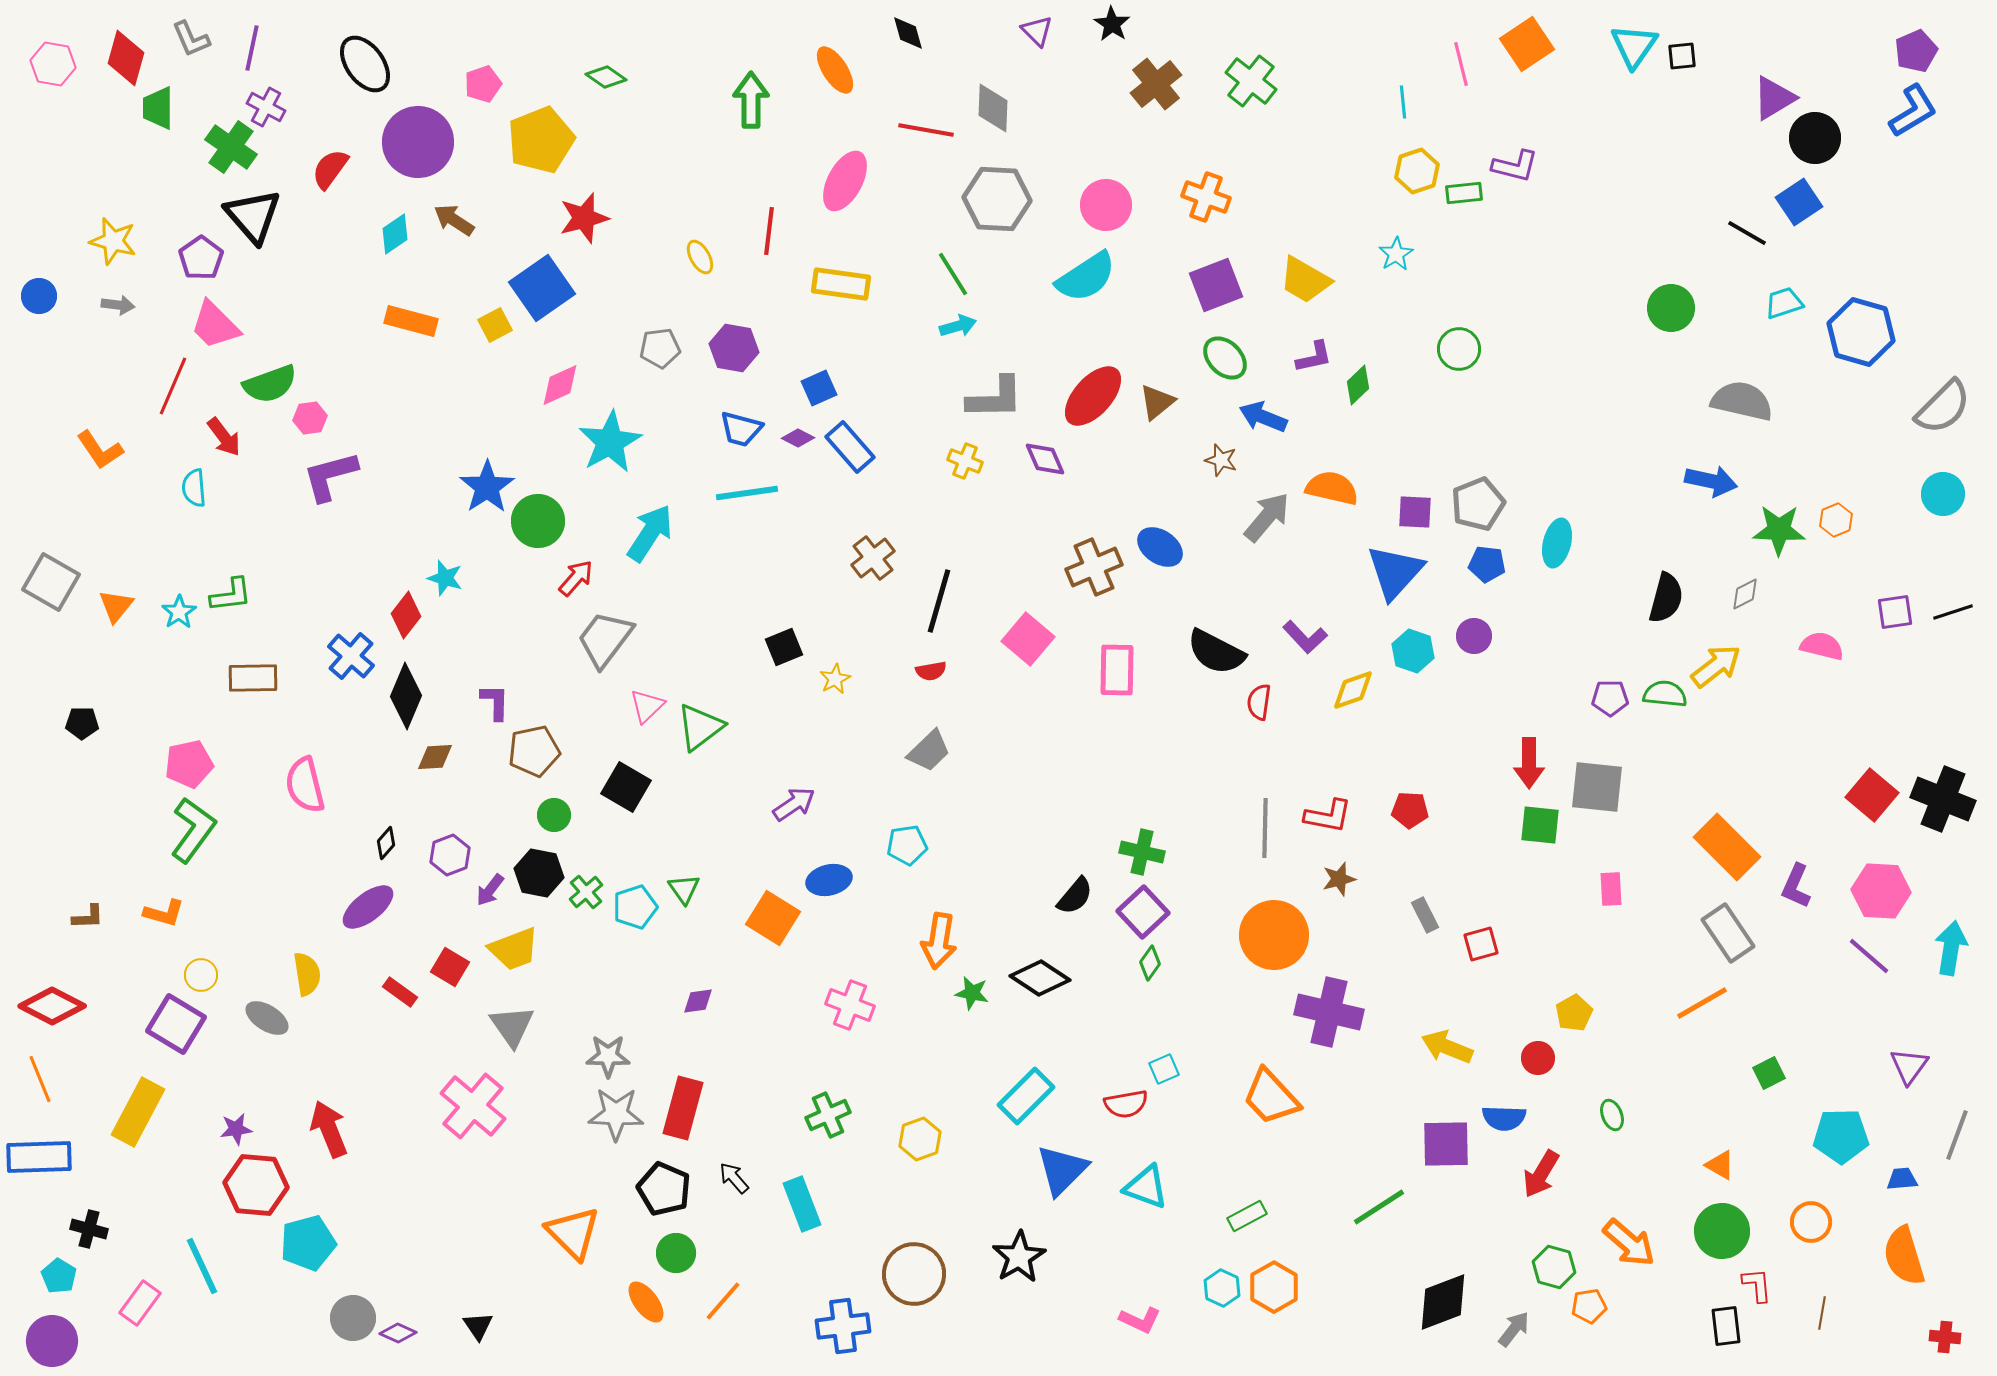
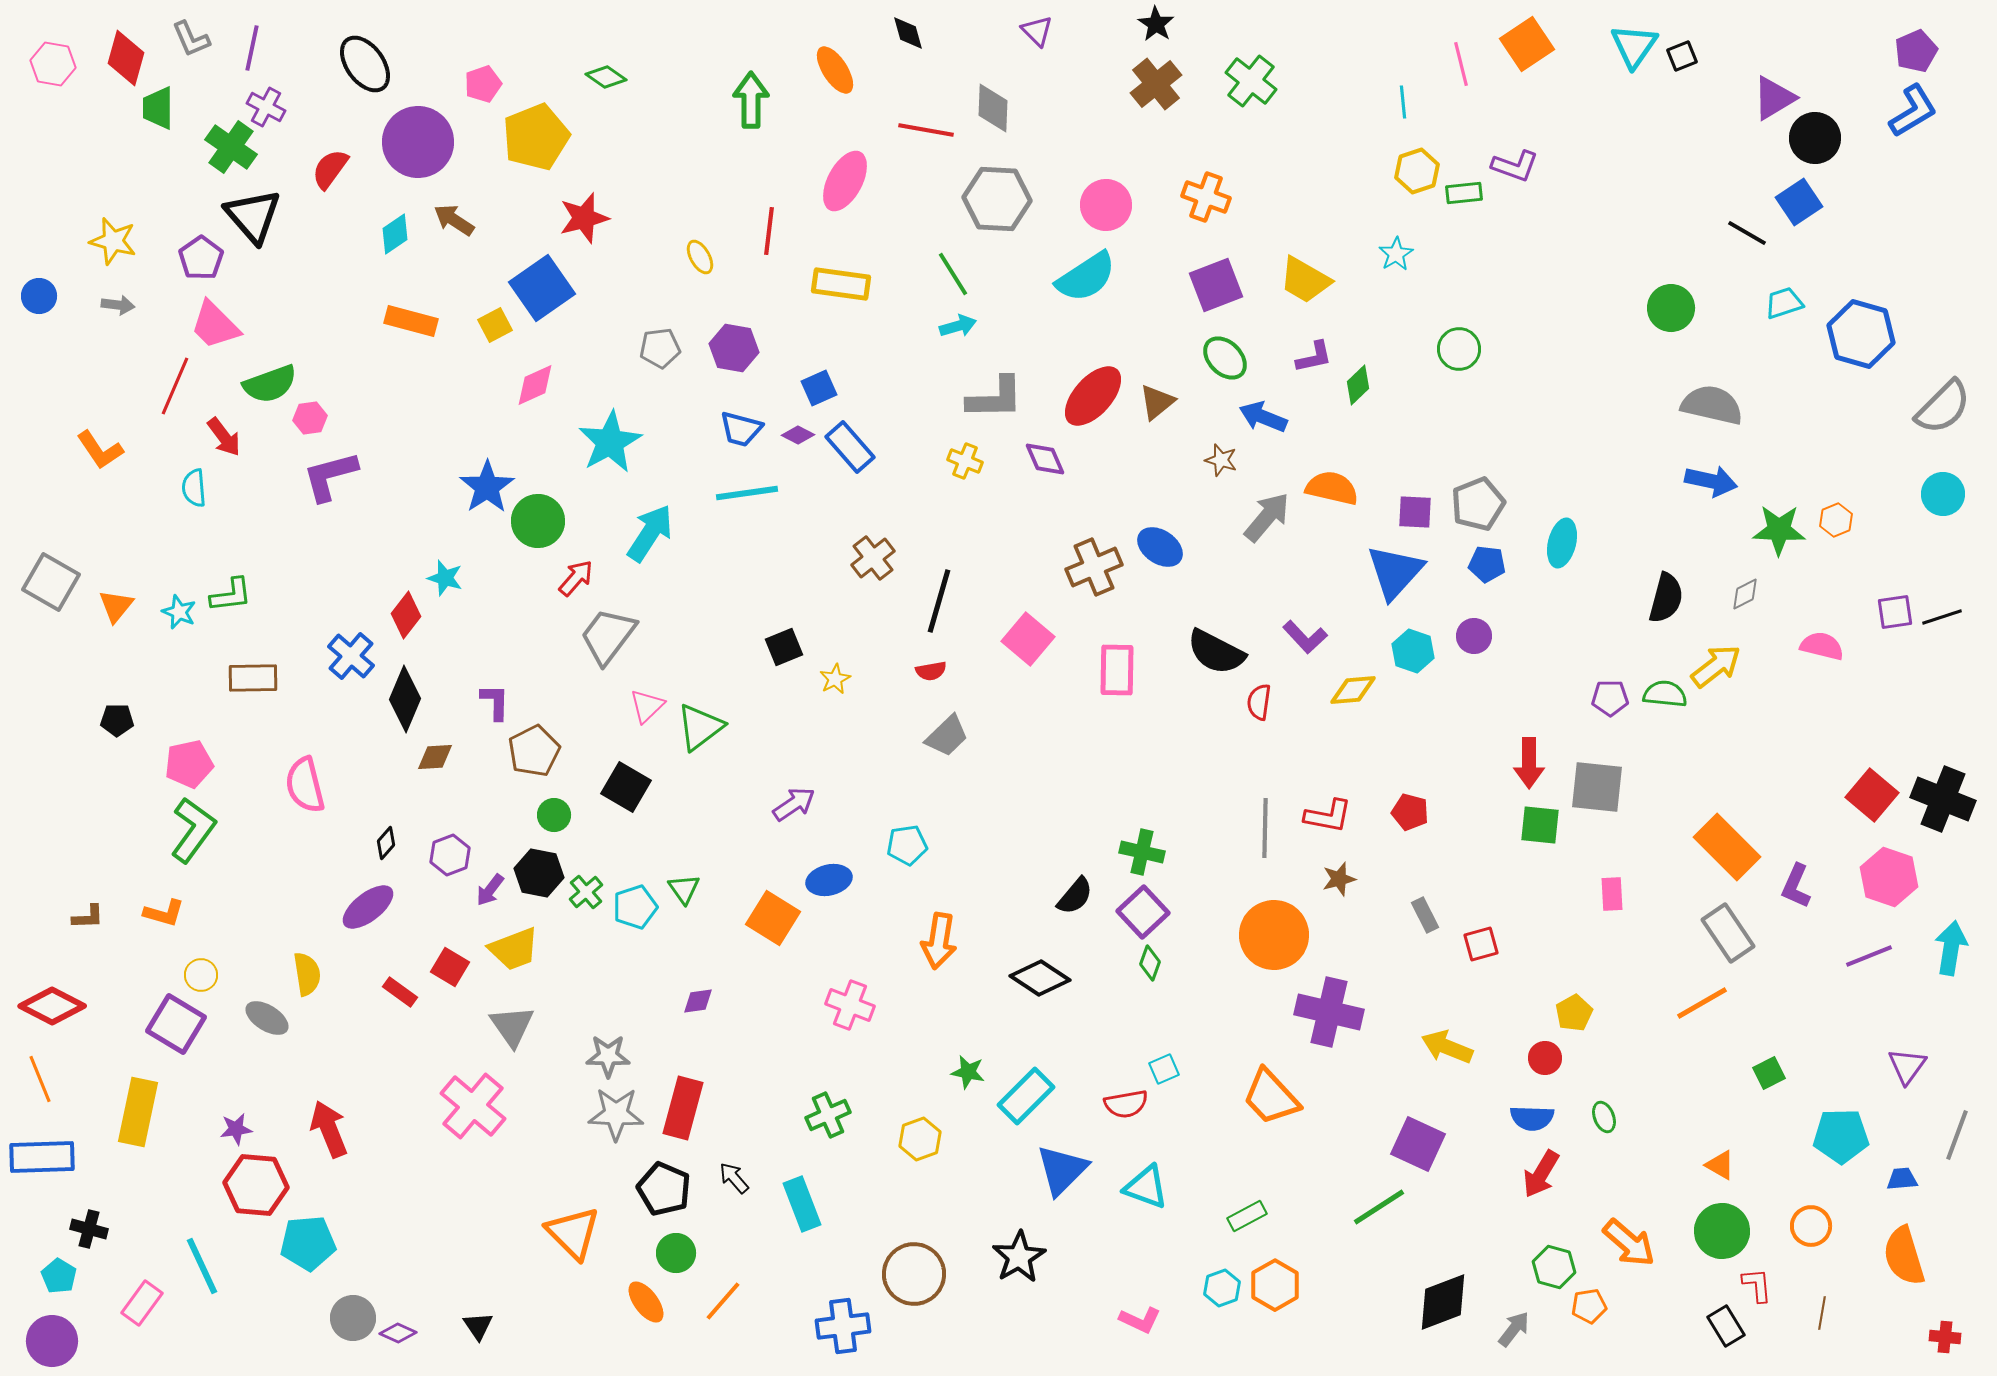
black star at (1112, 24): moved 44 px right
black square at (1682, 56): rotated 16 degrees counterclockwise
yellow pentagon at (541, 140): moved 5 px left, 3 px up
purple L-shape at (1515, 166): rotated 6 degrees clockwise
blue hexagon at (1861, 332): moved 2 px down
pink diamond at (560, 385): moved 25 px left
red line at (173, 386): moved 2 px right
gray semicircle at (1742, 401): moved 30 px left, 4 px down
purple diamond at (798, 438): moved 3 px up
cyan ellipse at (1557, 543): moved 5 px right
cyan star at (179, 612): rotated 16 degrees counterclockwise
black line at (1953, 612): moved 11 px left, 5 px down
gray trapezoid at (605, 639): moved 3 px right, 3 px up
yellow diamond at (1353, 690): rotated 15 degrees clockwise
black diamond at (406, 696): moved 1 px left, 3 px down
black pentagon at (82, 723): moved 35 px right, 3 px up
brown pentagon at (534, 751): rotated 15 degrees counterclockwise
gray trapezoid at (929, 751): moved 18 px right, 15 px up
red pentagon at (1410, 810): moved 2 px down; rotated 12 degrees clockwise
pink rectangle at (1611, 889): moved 1 px right, 5 px down
pink hexagon at (1881, 891): moved 8 px right, 14 px up; rotated 16 degrees clockwise
purple line at (1869, 956): rotated 63 degrees counterclockwise
green diamond at (1150, 963): rotated 16 degrees counterclockwise
green star at (972, 993): moved 4 px left, 79 px down
red circle at (1538, 1058): moved 7 px right
purple triangle at (1909, 1066): moved 2 px left
yellow rectangle at (138, 1112): rotated 16 degrees counterclockwise
green ellipse at (1612, 1115): moved 8 px left, 2 px down
blue semicircle at (1504, 1118): moved 28 px right
purple square at (1446, 1144): moved 28 px left; rotated 26 degrees clockwise
blue rectangle at (39, 1157): moved 3 px right
orange circle at (1811, 1222): moved 4 px down
cyan pentagon at (308, 1243): rotated 10 degrees clockwise
orange hexagon at (1274, 1287): moved 1 px right, 2 px up
cyan hexagon at (1222, 1288): rotated 15 degrees clockwise
pink rectangle at (140, 1303): moved 2 px right
black rectangle at (1726, 1326): rotated 24 degrees counterclockwise
